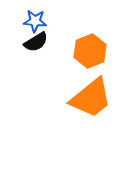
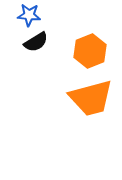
blue star: moved 6 px left, 6 px up
orange trapezoid: rotated 24 degrees clockwise
